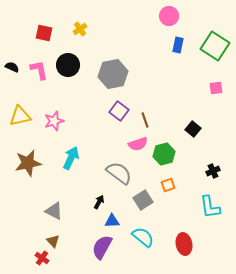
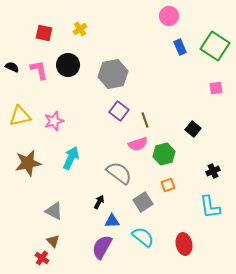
blue rectangle: moved 2 px right, 2 px down; rotated 35 degrees counterclockwise
gray square: moved 2 px down
